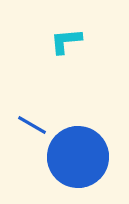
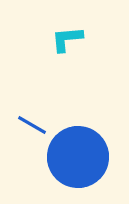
cyan L-shape: moved 1 px right, 2 px up
